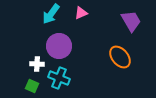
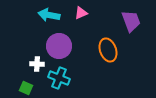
cyan arrow: moved 2 px left, 1 px down; rotated 65 degrees clockwise
purple trapezoid: rotated 10 degrees clockwise
orange ellipse: moved 12 px left, 7 px up; rotated 20 degrees clockwise
green square: moved 6 px left, 2 px down
